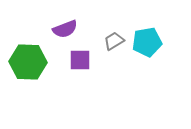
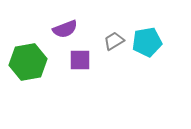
green hexagon: rotated 12 degrees counterclockwise
